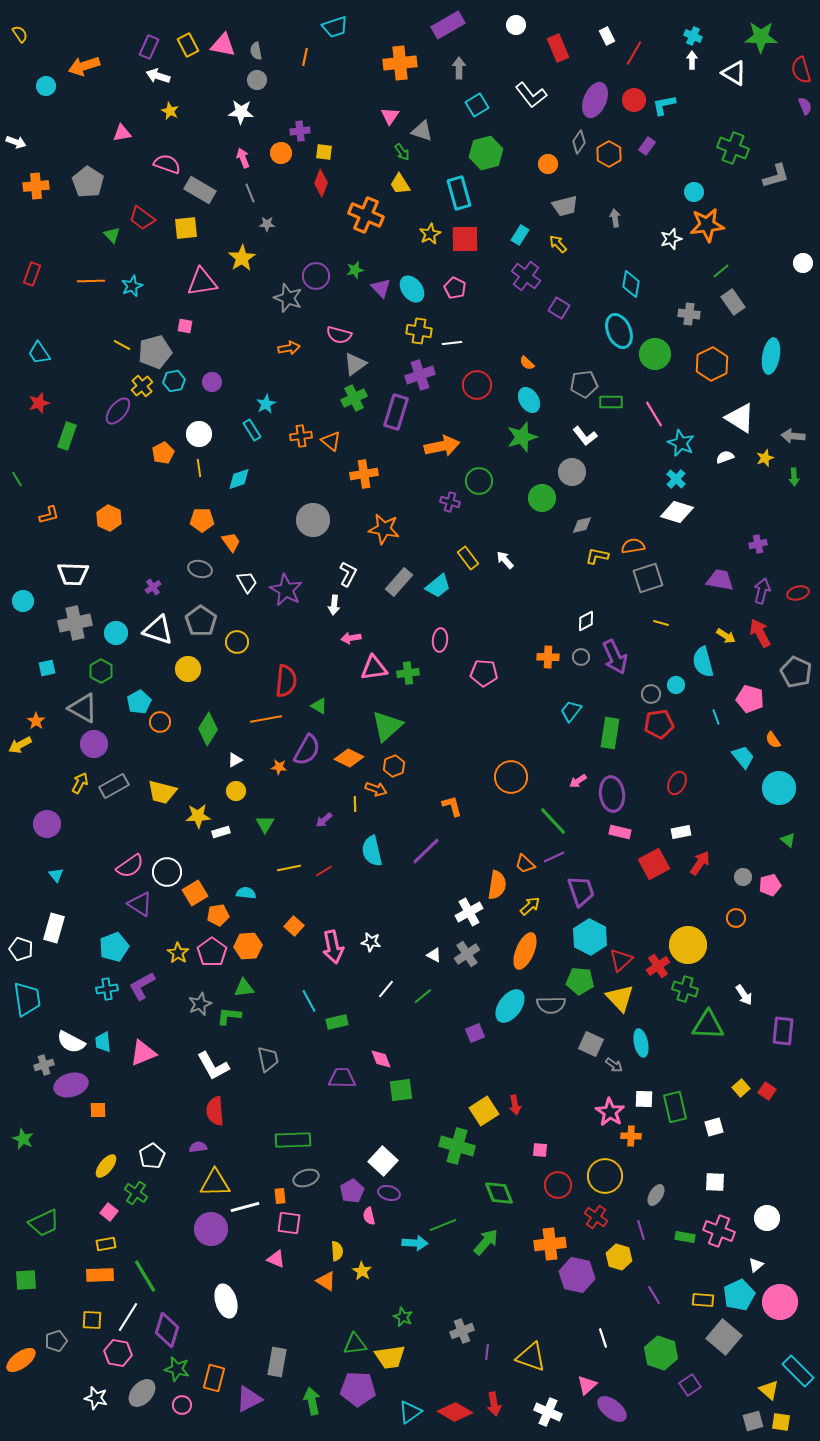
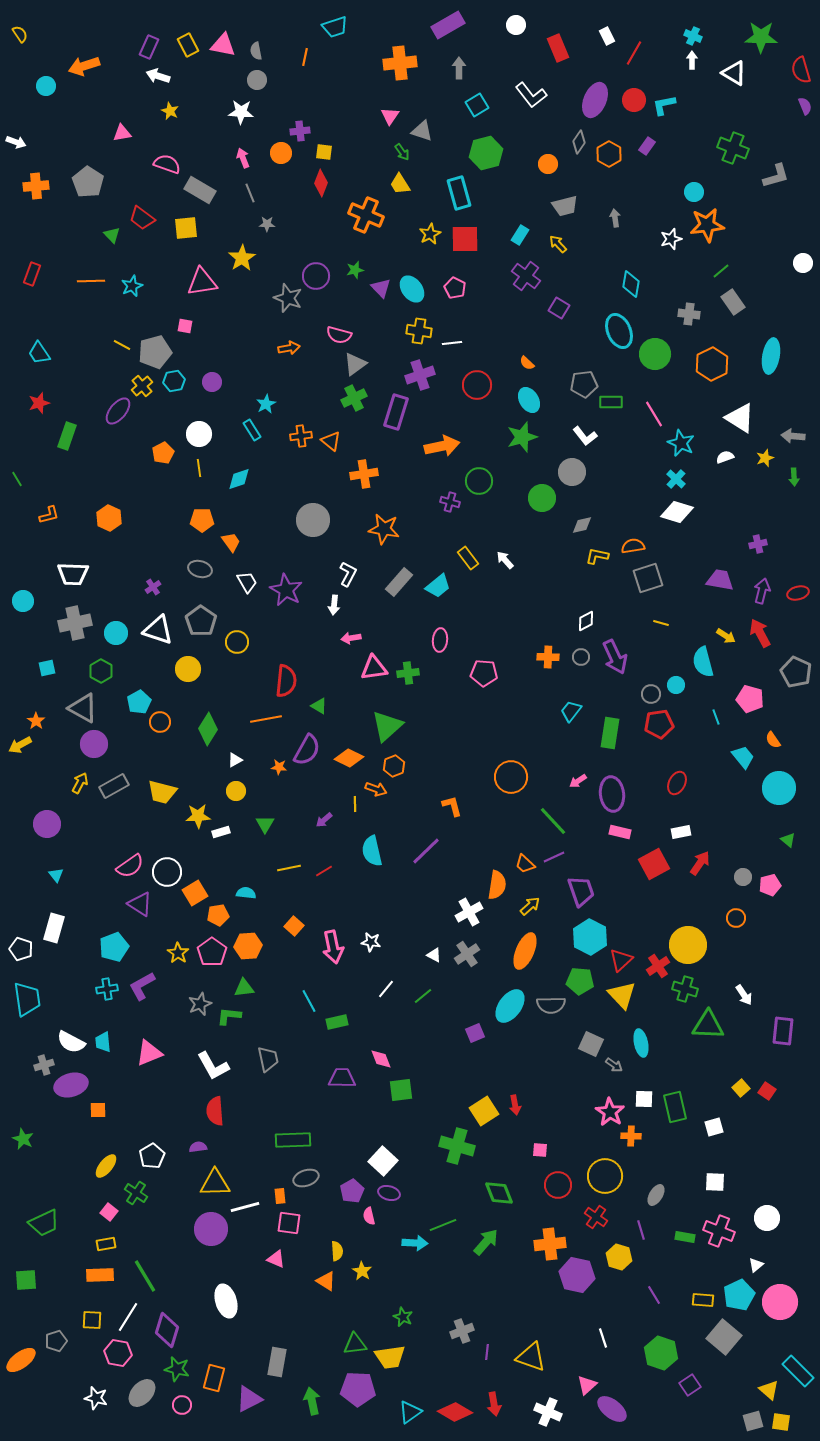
yellow triangle at (620, 998): moved 2 px right, 3 px up
pink triangle at (143, 1053): moved 6 px right
